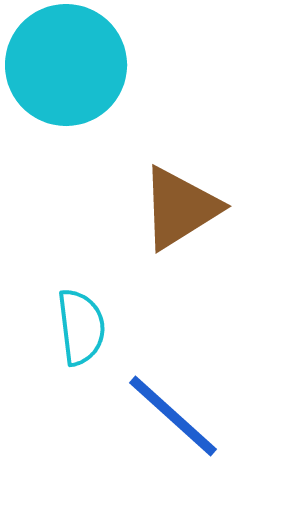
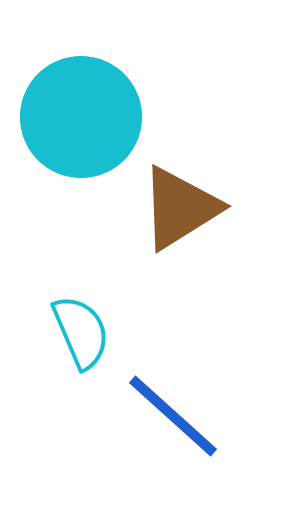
cyan circle: moved 15 px right, 52 px down
cyan semicircle: moved 5 px down; rotated 16 degrees counterclockwise
